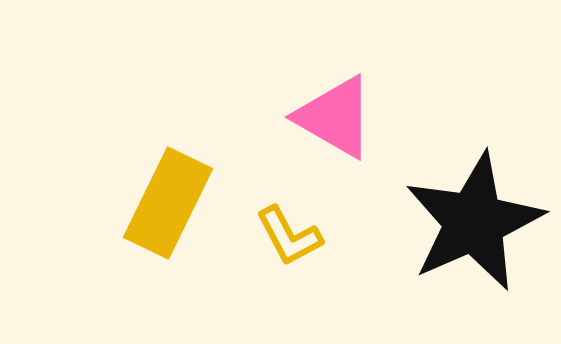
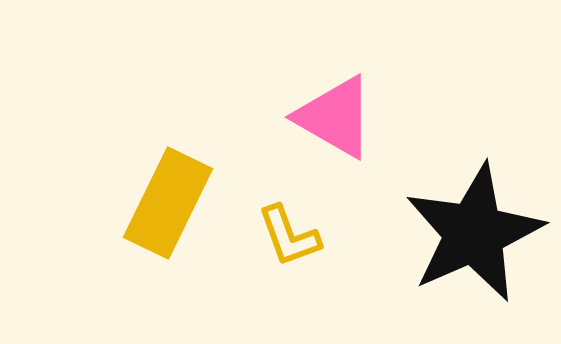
black star: moved 11 px down
yellow L-shape: rotated 8 degrees clockwise
